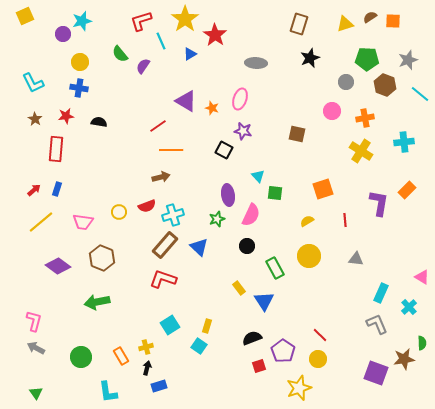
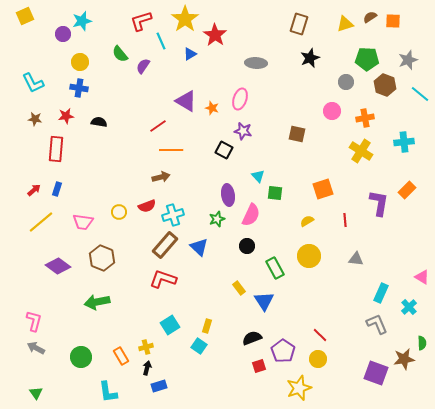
brown star at (35, 119): rotated 24 degrees counterclockwise
